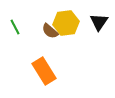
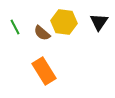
yellow hexagon: moved 2 px left, 1 px up; rotated 15 degrees clockwise
brown semicircle: moved 8 px left, 2 px down
